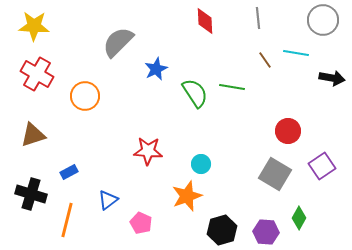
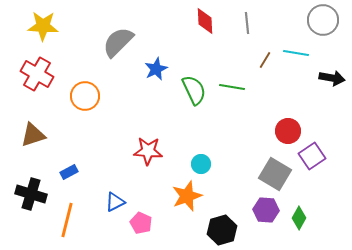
gray line: moved 11 px left, 5 px down
yellow star: moved 9 px right
brown line: rotated 66 degrees clockwise
green semicircle: moved 1 px left, 3 px up; rotated 8 degrees clockwise
purple square: moved 10 px left, 10 px up
blue triangle: moved 7 px right, 2 px down; rotated 10 degrees clockwise
purple hexagon: moved 22 px up
